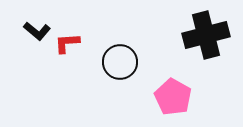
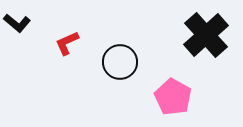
black L-shape: moved 20 px left, 8 px up
black cross: rotated 27 degrees counterclockwise
red L-shape: rotated 20 degrees counterclockwise
